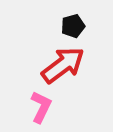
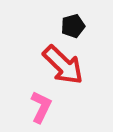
red arrow: rotated 81 degrees clockwise
